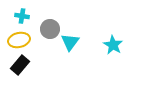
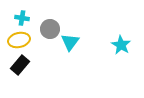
cyan cross: moved 2 px down
cyan star: moved 8 px right
